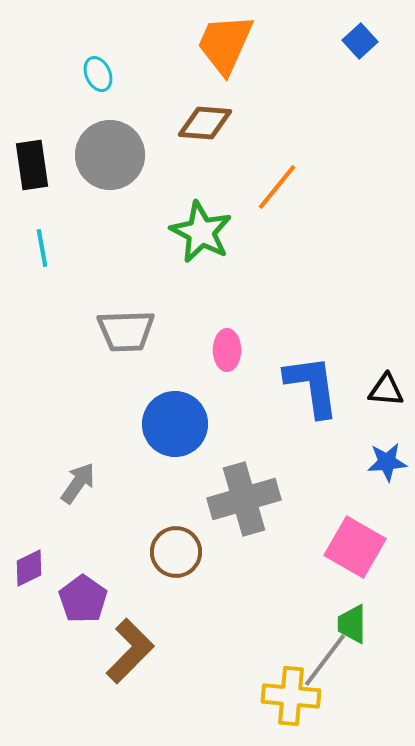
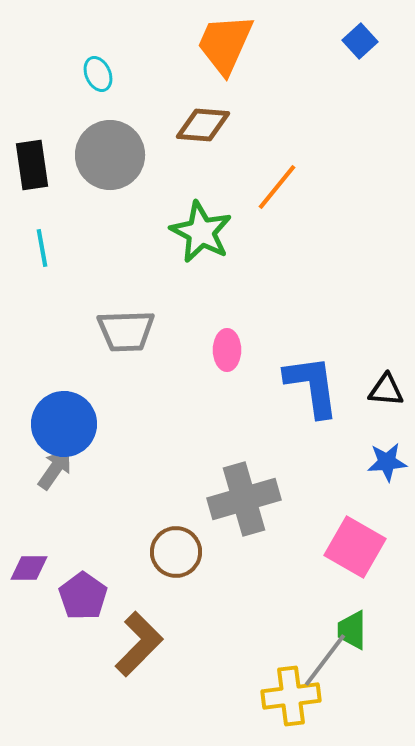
brown diamond: moved 2 px left, 2 px down
blue circle: moved 111 px left
gray arrow: moved 23 px left, 14 px up
purple diamond: rotated 27 degrees clockwise
purple pentagon: moved 3 px up
green trapezoid: moved 6 px down
brown L-shape: moved 9 px right, 7 px up
yellow cross: rotated 12 degrees counterclockwise
